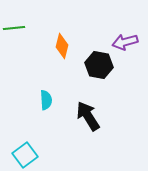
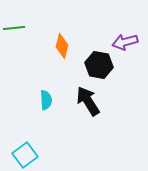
black arrow: moved 15 px up
